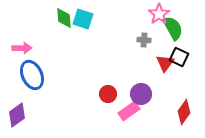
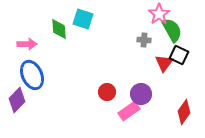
green diamond: moved 5 px left, 11 px down
green semicircle: moved 1 px left, 2 px down
pink arrow: moved 5 px right, 4 px up
black square: moved 2 px up
red triangle: moved 1 px left
red circle: moved 1 px left, 2 px up
purple diamond: moved 15 px up; rotated 10 degrees counterclockwise
